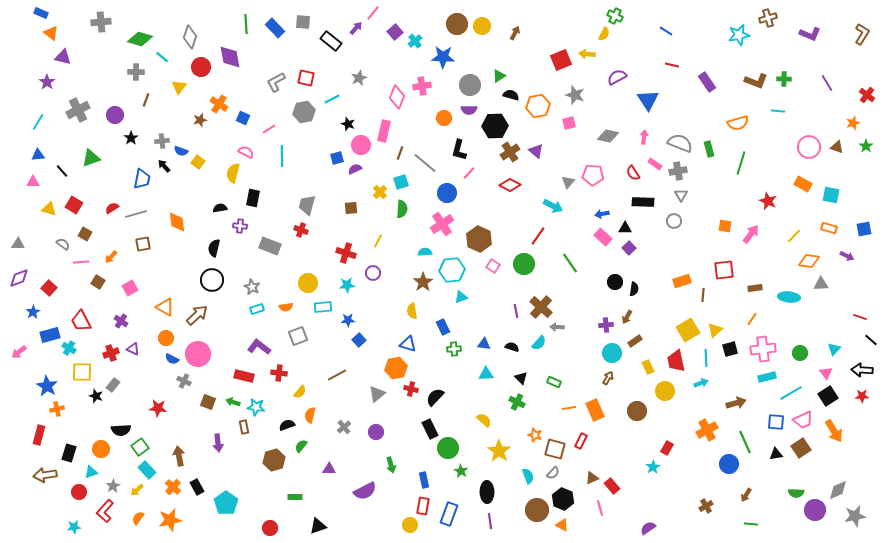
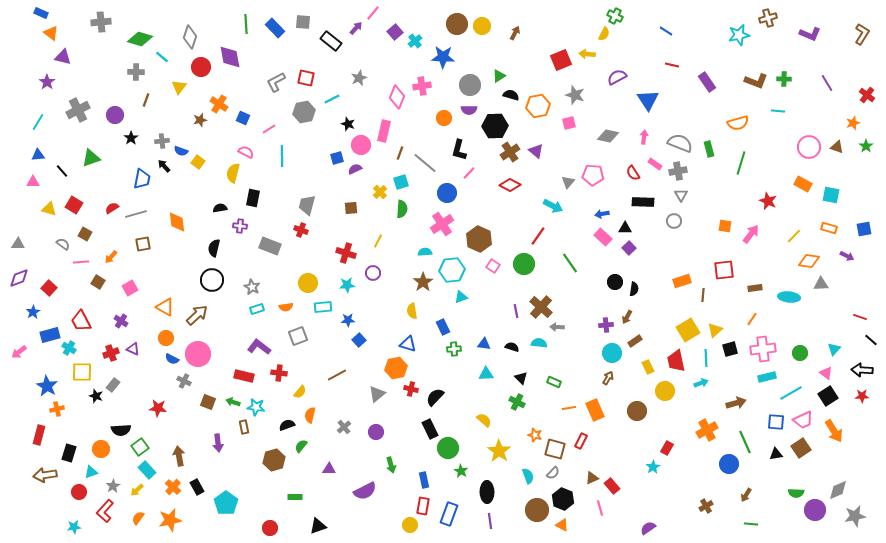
cyan semicircle at (539, 343): rotated 126 degrees counterclockwise
pink triangle at (826, 373): rotated 16 degrees counterclockwise
